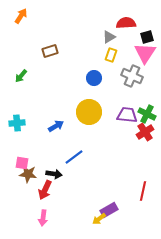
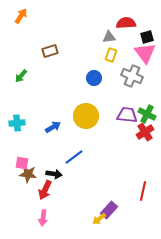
gray triangle: rotated 24 degrees clockwise
pink triangle: rotated 10 degrees counterclockwise
yellow circle: moved 3 px left, 4 px down
blue arrow: moved 3 px left, 1 px down
purple rectangle: rotated 18 degrees counterclockwise
